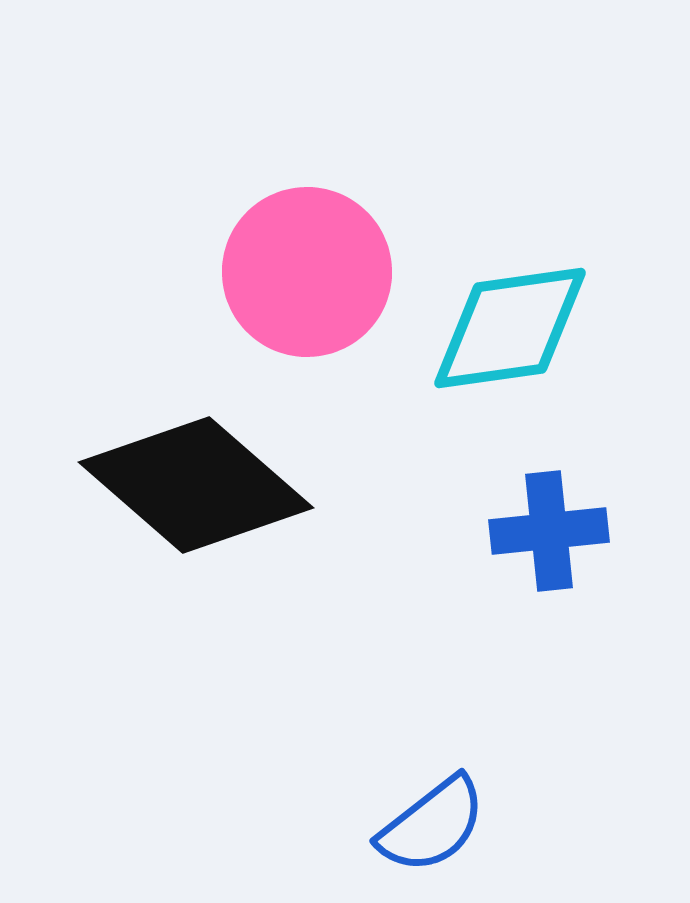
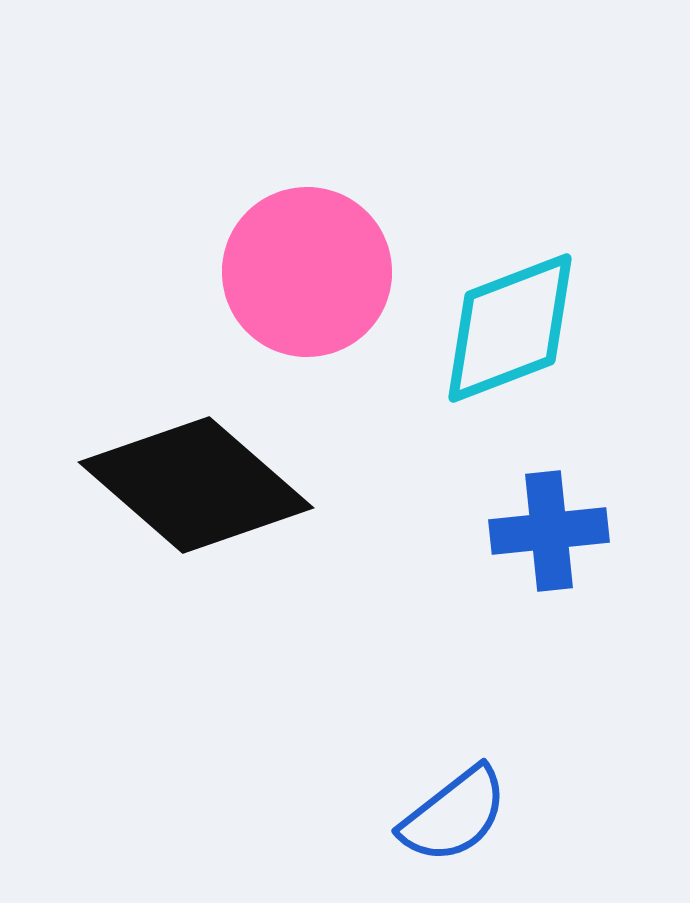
cyan diamond: rotated 13 degrees counterclockwise
blue semicircle: moved 22 px right, 10 px up
